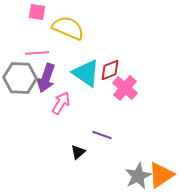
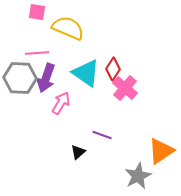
red diamond: moved 3 px right, 1 px up; rotated 35 degrees counterclockwise
orange triangle: moved 24 px up
